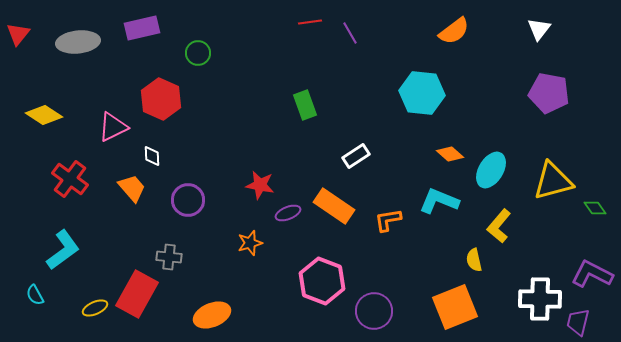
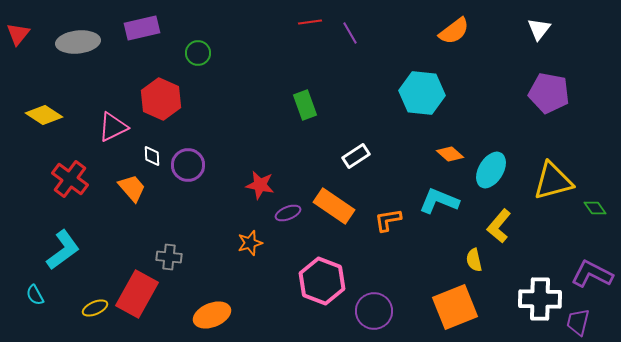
purple circle at (188, 200): moved 35 px up
